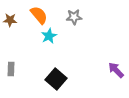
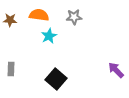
orange semicircle: rotated 42 degrees counterclockwise
